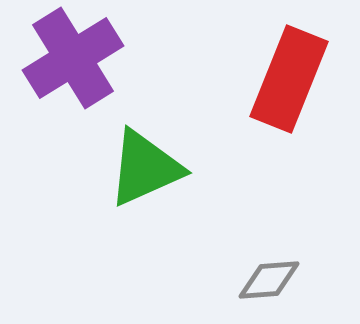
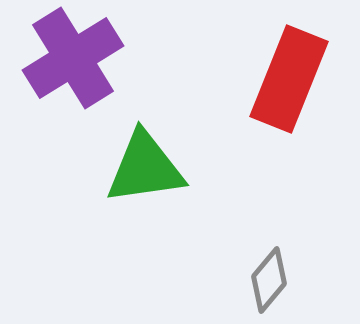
green triangle: rotated 16 degrees clockwise
gray diamond: rotated 46 degrees counterclockwise
